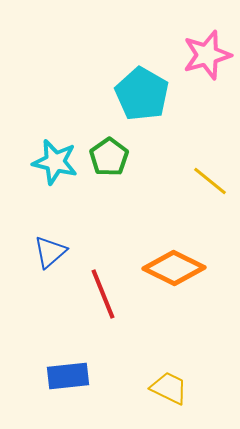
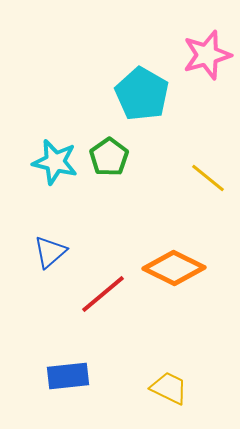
yellow line: moved 2 px left, 3 px up
red line: rotated 72 degrees clockwise
